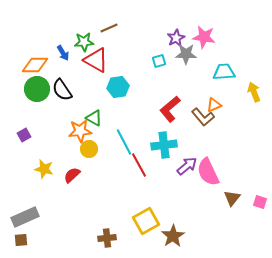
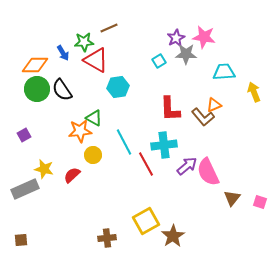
cyan square: rotated 16 degrees counterclockwise
red L-shape: rotated 52 degrees counterclockwise
yellow circle: moved 4 px right, 6 px down
red line: moved 7 px right, 1 px up
gray rectangle: moved 28 px up
